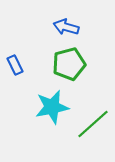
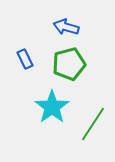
blue rectangle: moved 10 px right, 6 px up
cyan star: rotated 24 degrees counterclockwise
green line: rotated 15 degrees counterclockwise
